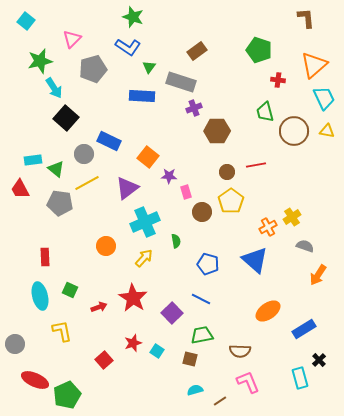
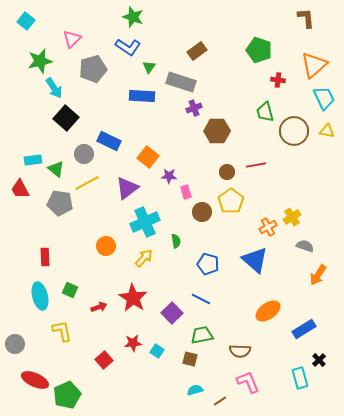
red star at (133, 343): rotated 12 degrees clockwise
